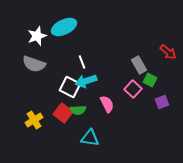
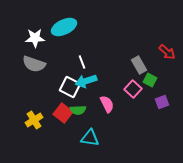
white star: moved 2 px left, 2 px down; rotated 18 degrees clockwise
red arrow: moved 1 px left
